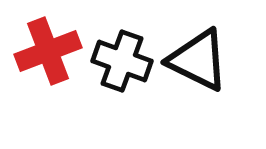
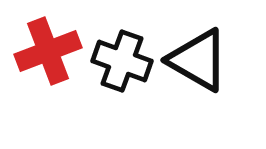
black triangle: rotated 4 degrees clockwise
